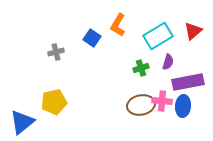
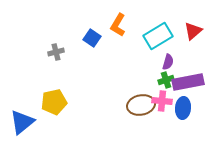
green cross: moved 25 px right, 12 px down
blue ellipse: moved 2 px down
